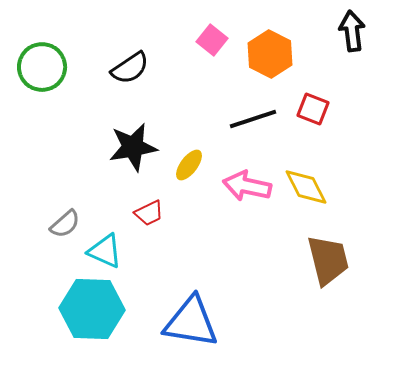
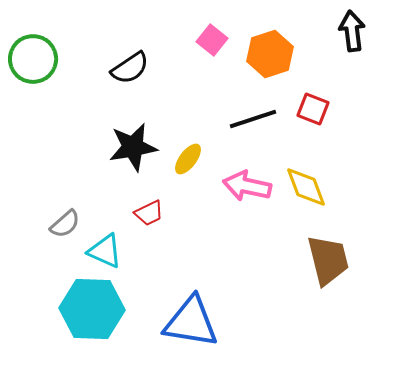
orange hexagon: rotated 15 degrees clockwise
green circle: moved 9 px left, 8 px up
yellow ellipse: moved 1 px left, 6 px up
yellow diamond: rotated 6 degrees clockwise
